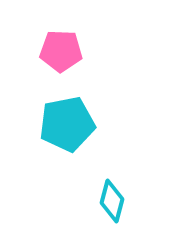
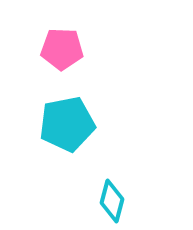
pink pentagon: moved 1 px right, 2 px up
